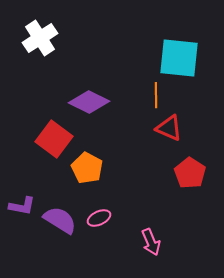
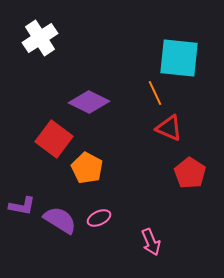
orange line: moved 1 px left, 2 px up; rotated 25 degrees counterclockwise
